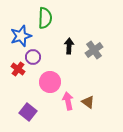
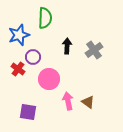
blue star: moved 2 px left, 1 px up
black arrow: moved 2 px left
pink circle: moved 1 px left, 3 px up
purple square: rotated 30 degrees counterclockwise
